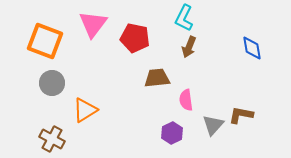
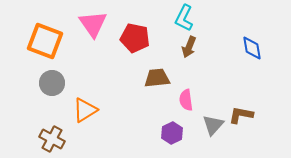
pink triangle: rotated 12 degrees counterclockwise
